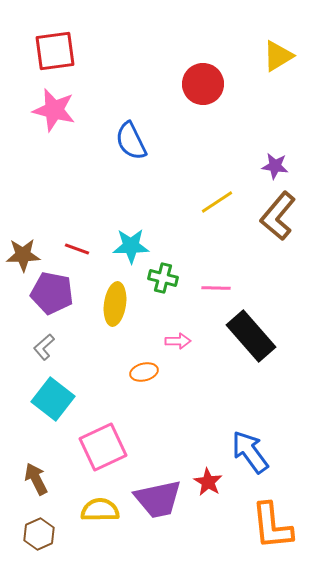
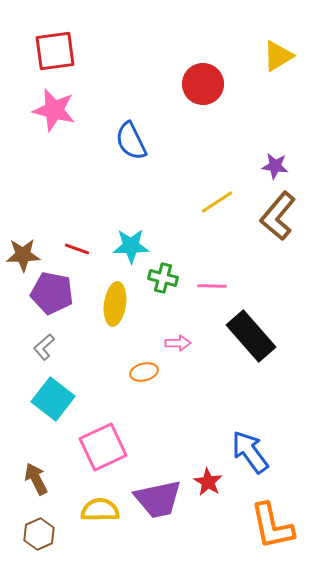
pink line: moved 4 px left, 2 px up
pink arrow: moved 2 px down
orange L-shape: rotated 6 degrees counterclockwise
